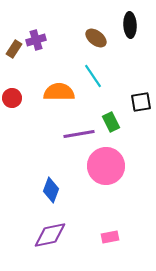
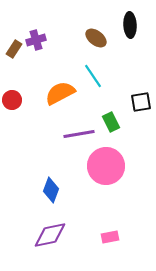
orange semicircle: moved 1 px right, 1 px down; rotated 28 degrees counterclockwise
red circle: moved 2 px down
